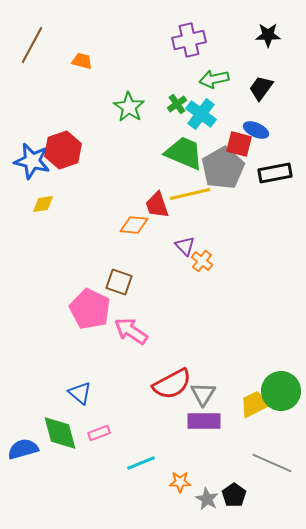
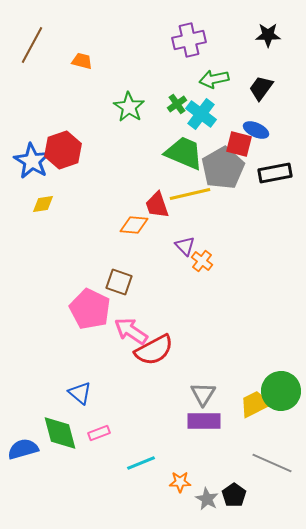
blue star: rotated 18 degrees clockwise
red semicircle: moved 18 px left, 34 px up
